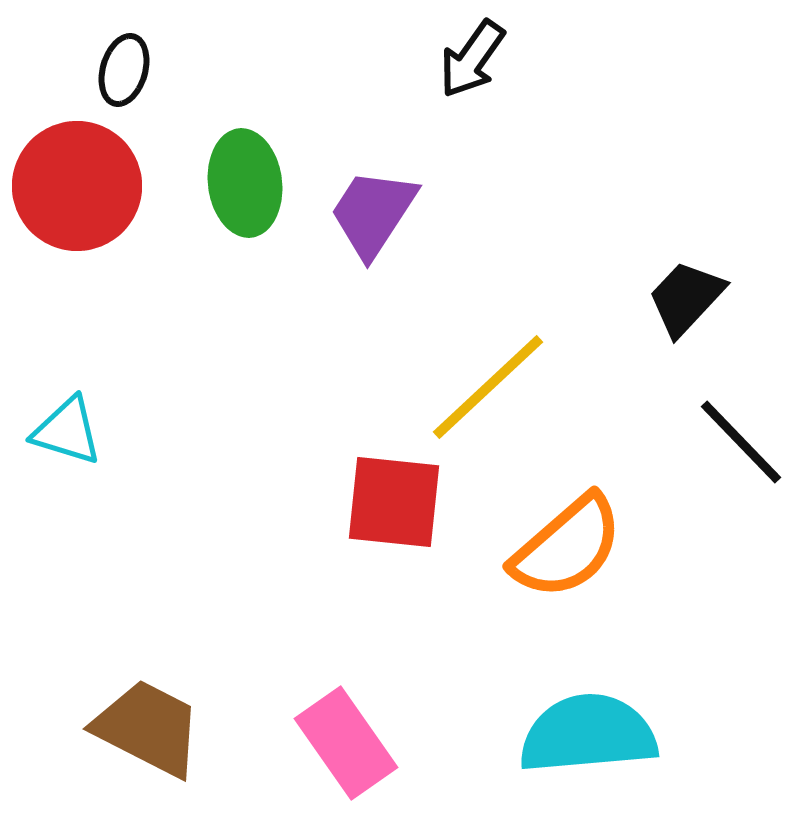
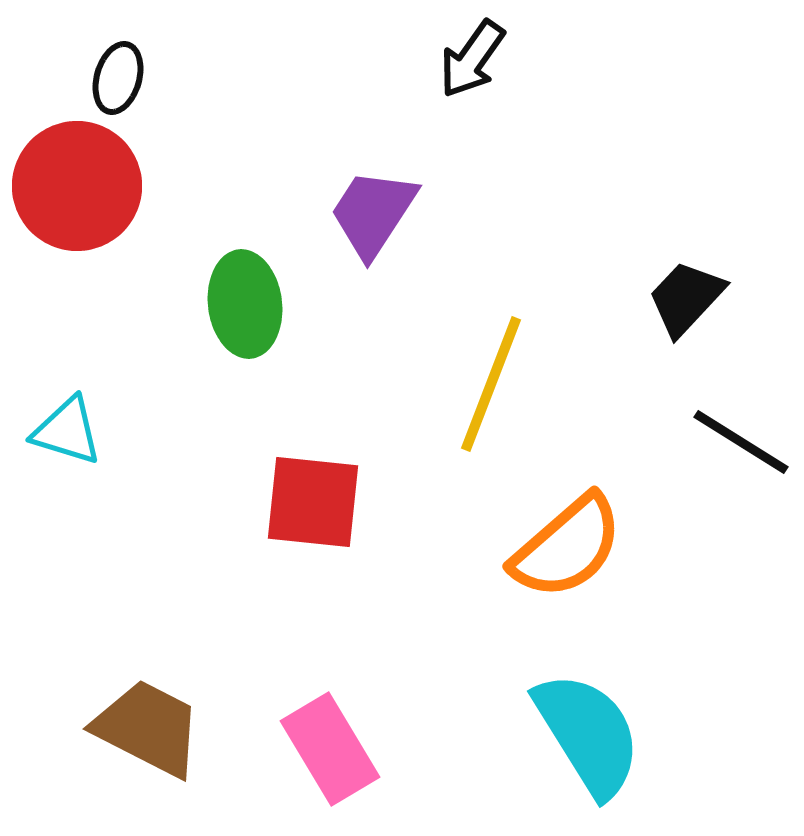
black ellipse: moved 6 px left, 8 px down
green ellipse: moved 121 px down
yellow line: moved 3 px right, 3 px up; rotated 26 degrees counterclockwise
black line: rotated 14 degrees counterclockwise
red square: moved 81 px left
cyan semicircle: rotated 63 degrees clockwise
pink rectangle: moved 16 px left, 6 px down; rotated 4 degrees clockwise
